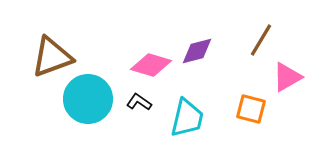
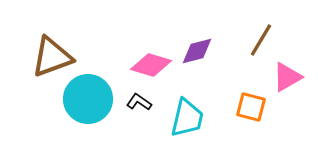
orange square: moved 2 px up
